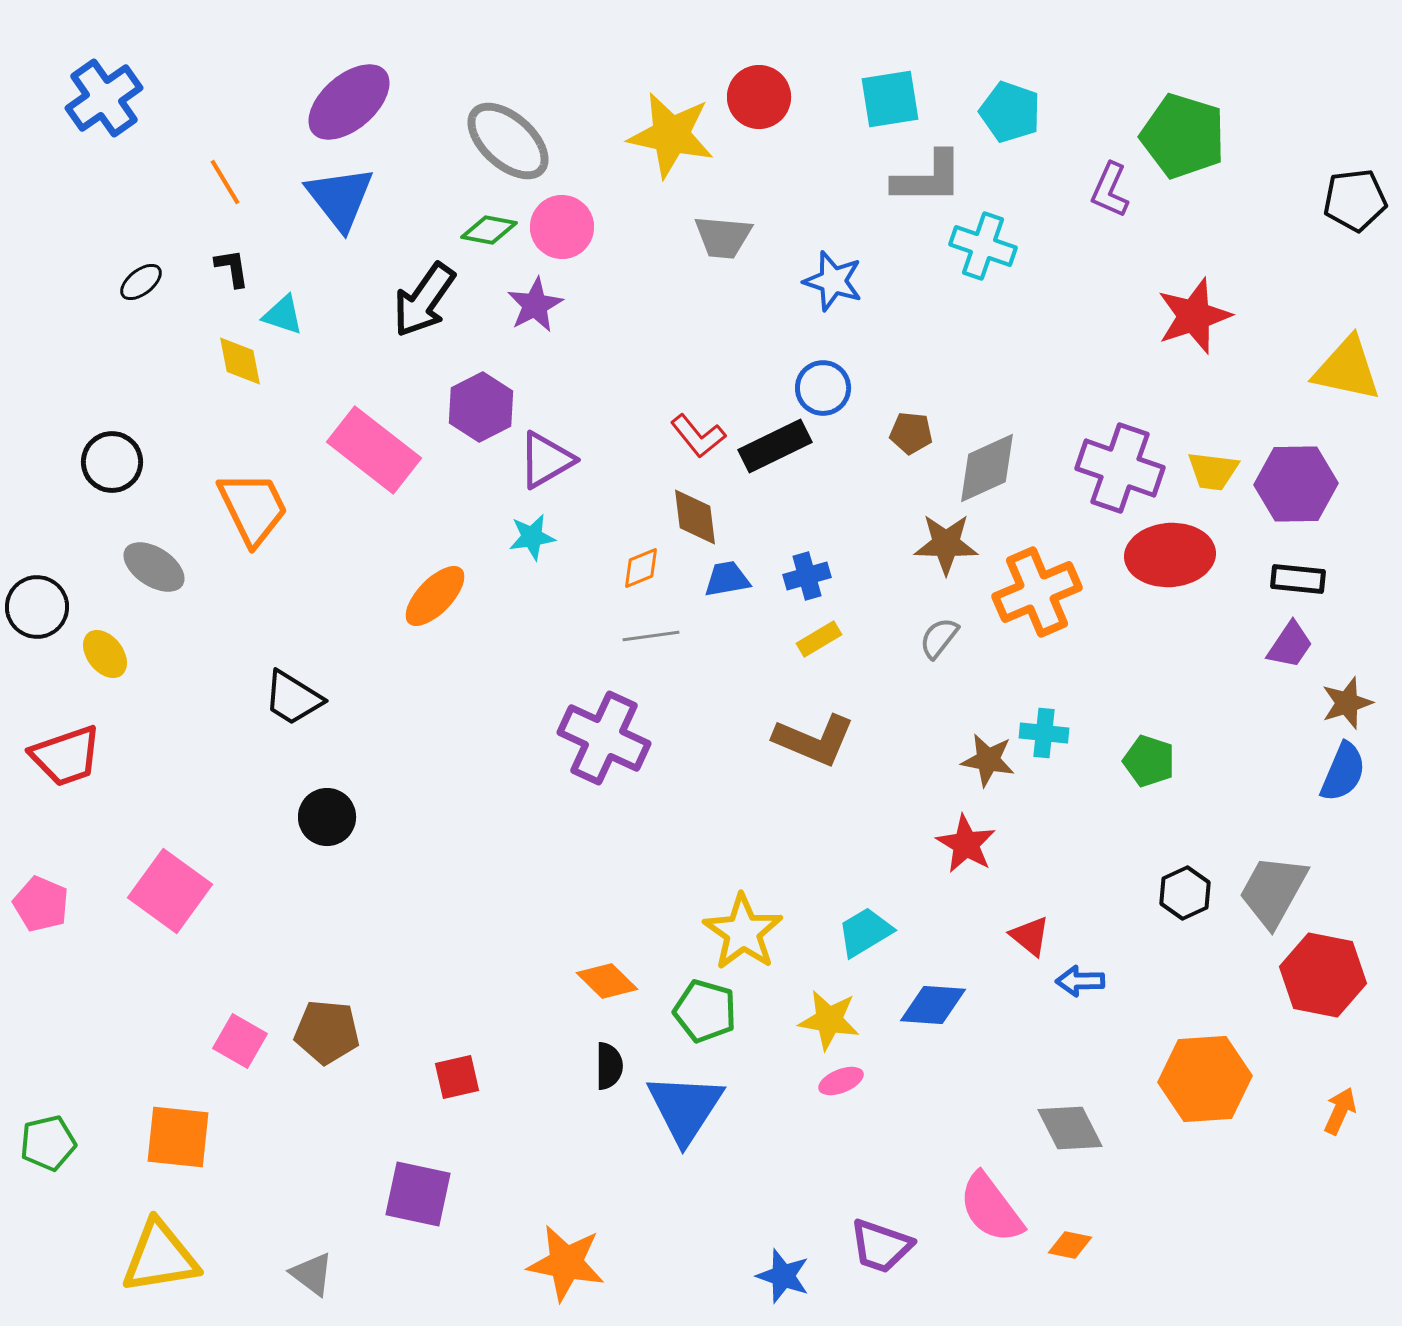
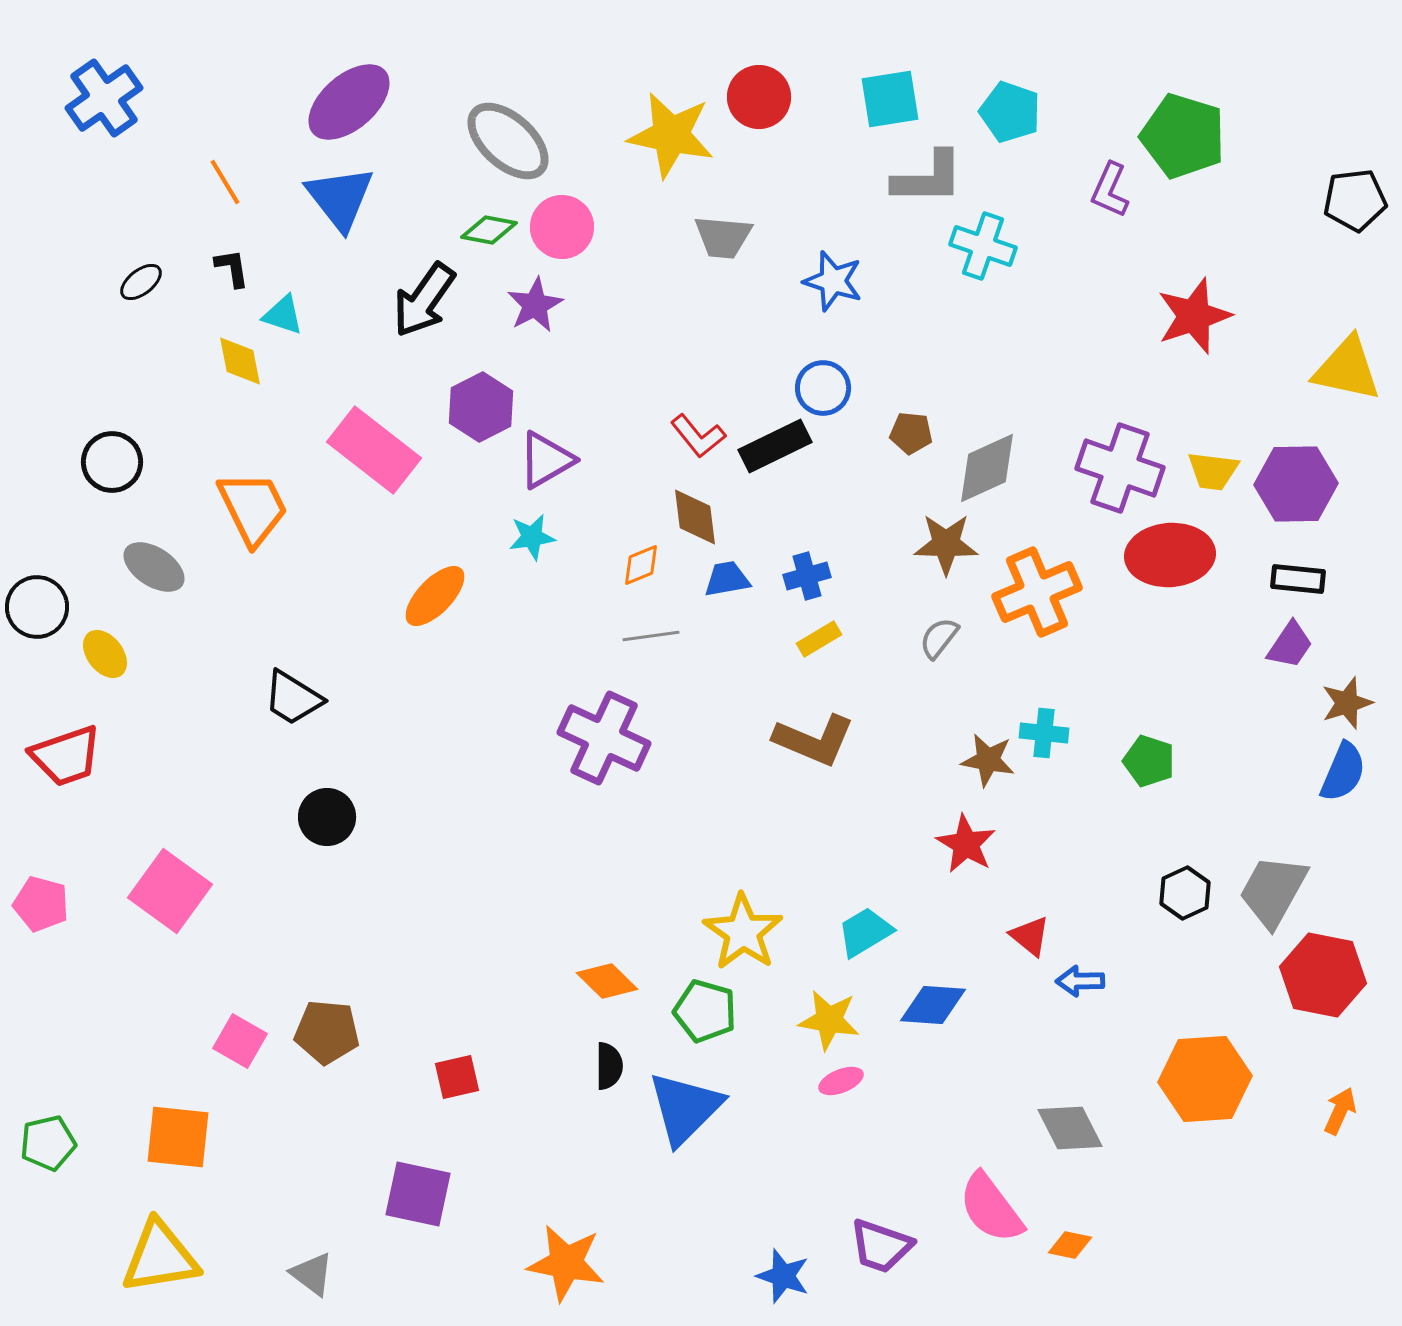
orange diamond at (641, 568): moved 3 px up
pink pentagon at (41, 904): rotated 8 degrees counterclockwise
blue triangle at (685, 1108): rotated 12 degrees clockwise
